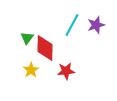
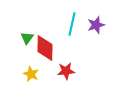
cyan line: moved 1 px up; rotated 15 degrees counterclockwise
yellow star: moved 4 px down; rotated 14 degrees counterclockwise
